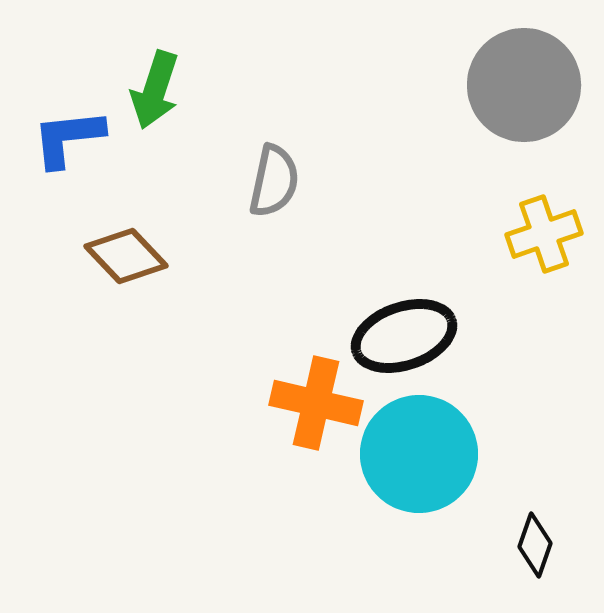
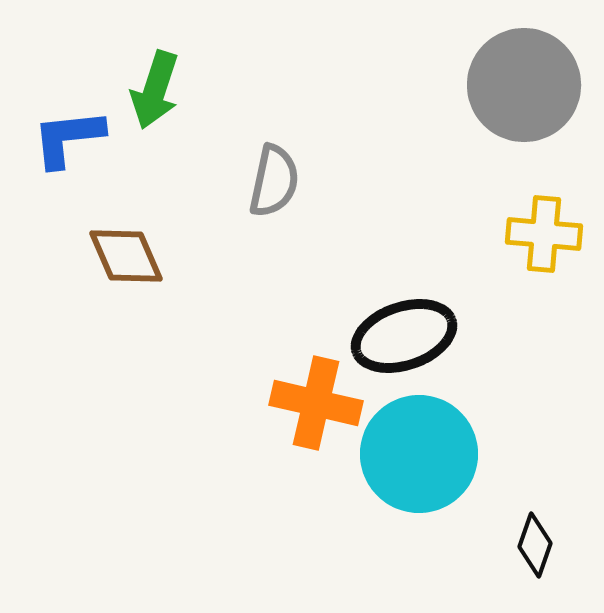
yellow cross: rotated 24 degrees clockwise
brown diamond: rotated 20 degrees clockwise
